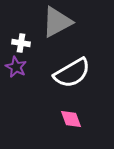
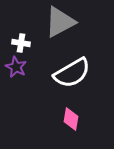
gray triangle: moved 3 px right
pink diamond: rotated 30 degrees clockwise
